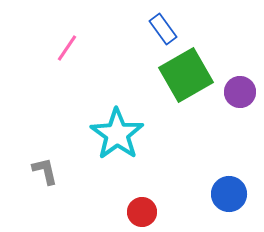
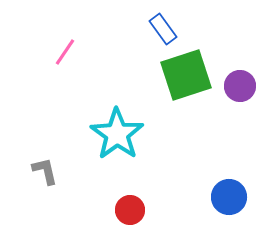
pink line: moved 2 px left, 4 px down
green square: rotated 12 degrees clockwise
purple circle: moved 6 px up
blue circle: moved 3 px down
red circle: moved 12 px left, 2 px up
